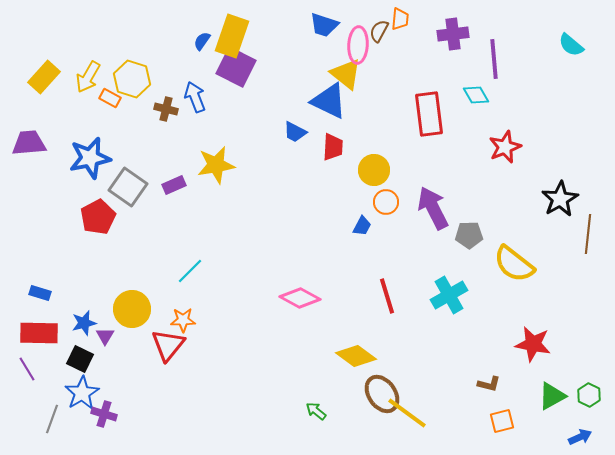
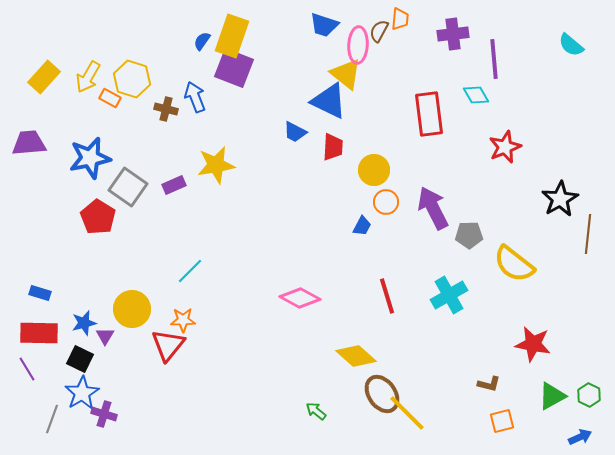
purple square at (236, 67): moved 2 px left, 1 px down; rotated 6 degrees counterclockwise
red pentagon at (98, 217): rotated 12 degrees counterclockwise
yellow diamond at (356, 356): rotated 6 degrees clockwise
yellow line at (407, 413): rotated 9 degrees clockwise
